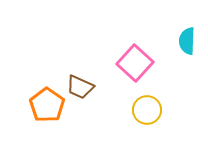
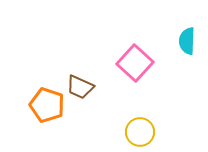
orange pentagon: rotated 16 degrees counterclockwise
yellow circle: moved 7 px left, 22 px down
